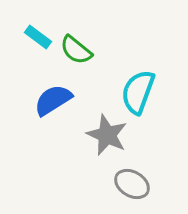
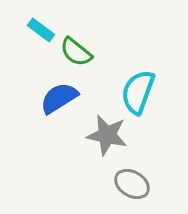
cyan rectangle: moved 3 px right, 7 px up
green semicircle: moved 2 px down
blue semicircle: moved 6 px right, 2 px up
gray star: rotated 12 degrees counterclockwise
